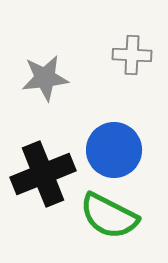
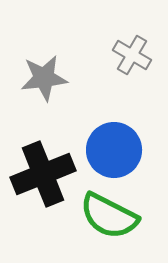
gray cross: rotated 27 degrees clockwise
gray star: moved 1 px left
